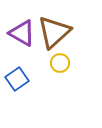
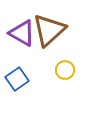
brown triangle: moved 5 px left, 2 px up
yellow circle: moved 5 px right, 7 px down
